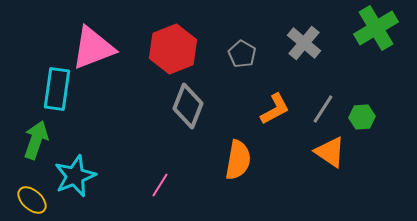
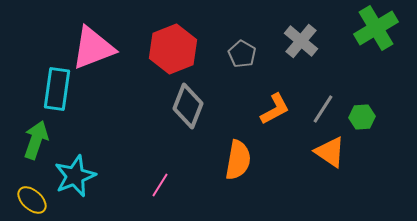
gray cross: moved 3 px left, 2 px up
